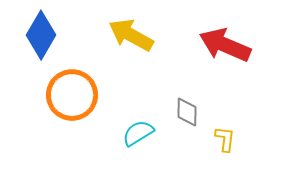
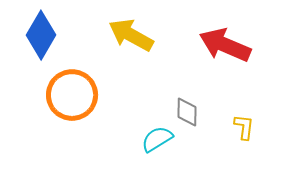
cyan semicircle: moved 19 px right, 6 px down
yellow L-shape: moved 19 px right, 12 px up
